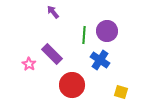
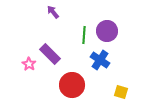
purple rectangle: moved 2 px left
